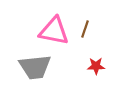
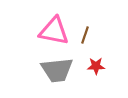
brown line: moved 6 px down
gray trapezoid: moved 22 px right, 3 px down
